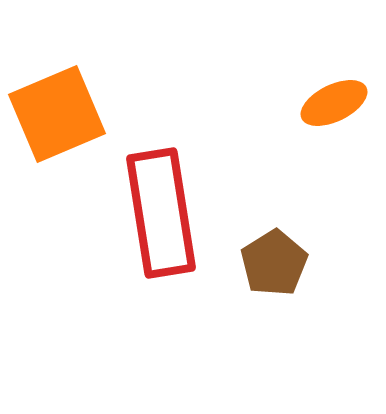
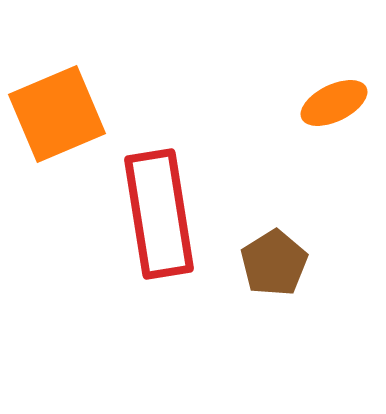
red rectangle: moved 2 px left, 1 px down
